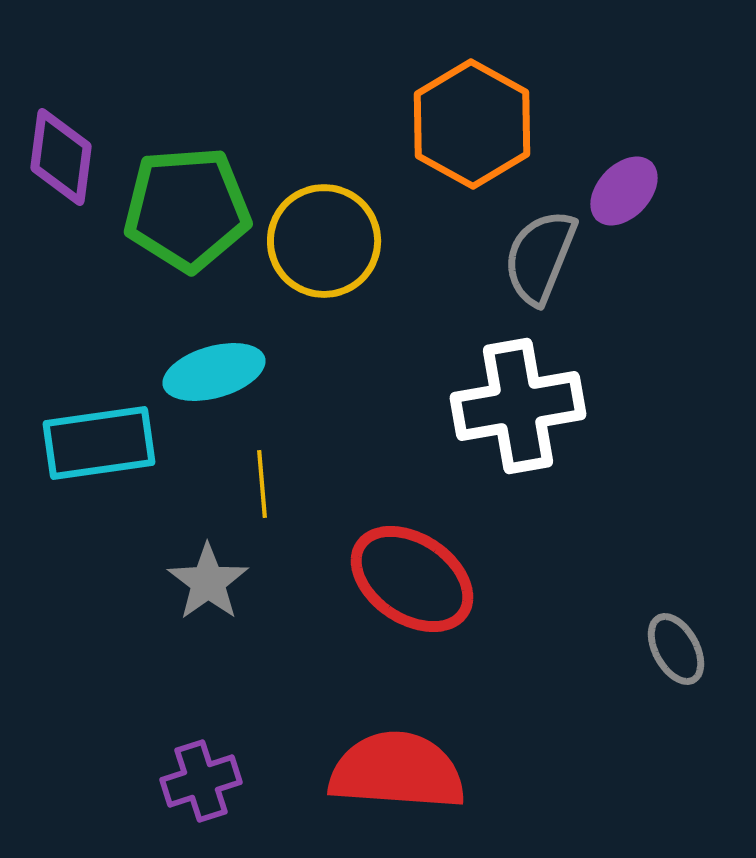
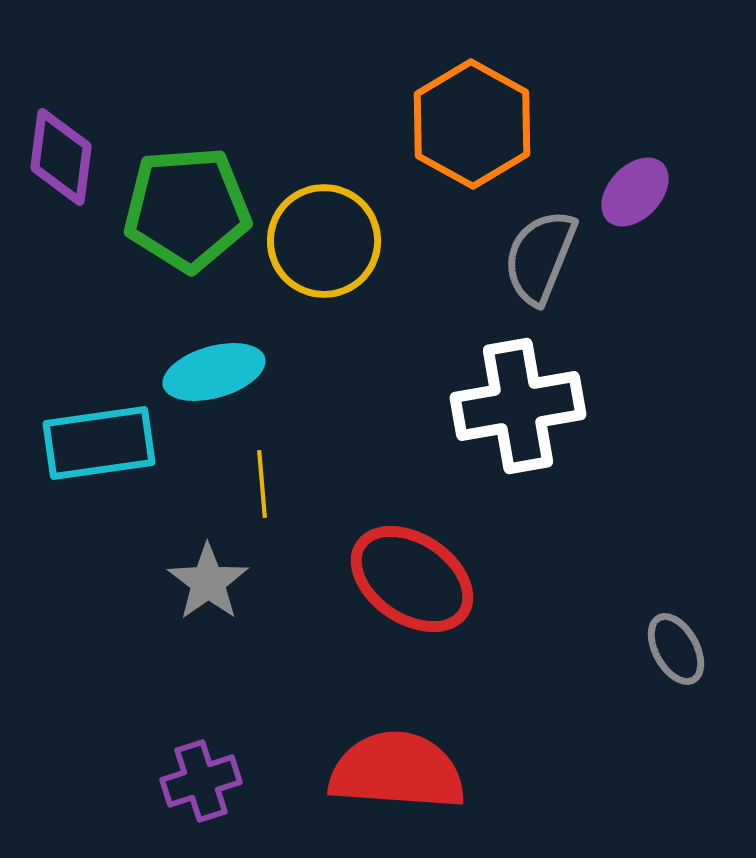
purple ellipse: moved 11 px right, 1 px down
